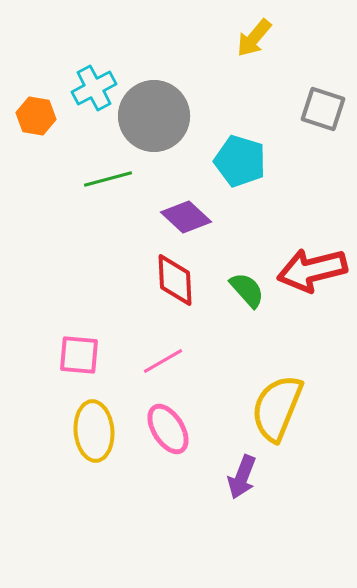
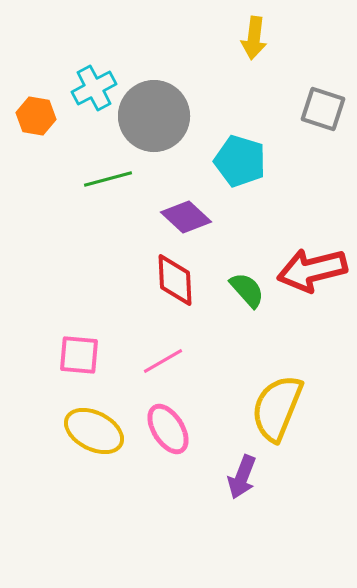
yellow arrow: rotated 33 degrees counterclockwise
yellow ellipse: rotated 58 degrees counterclockwise
